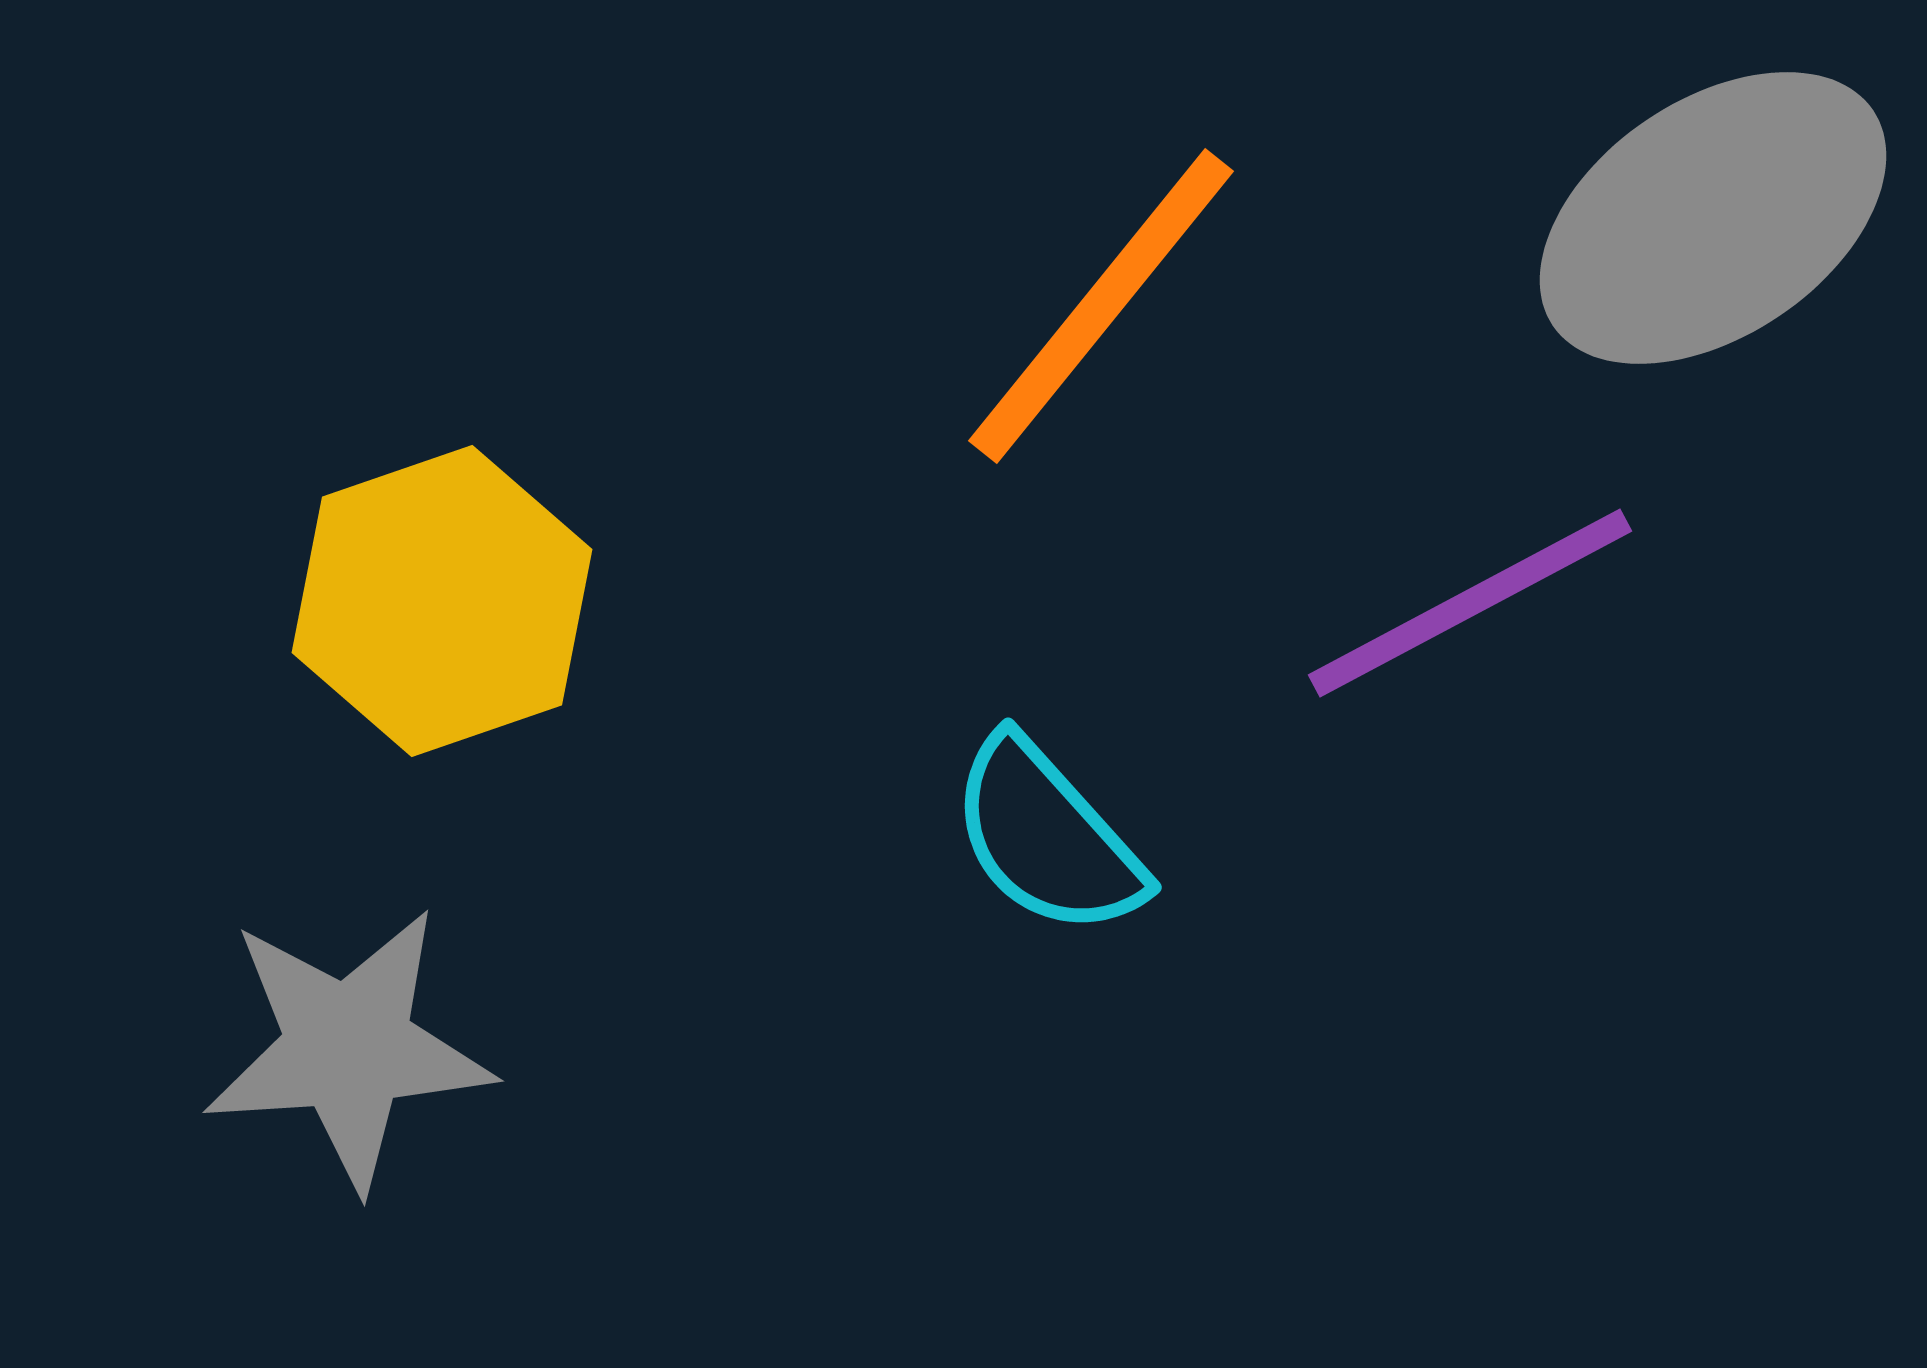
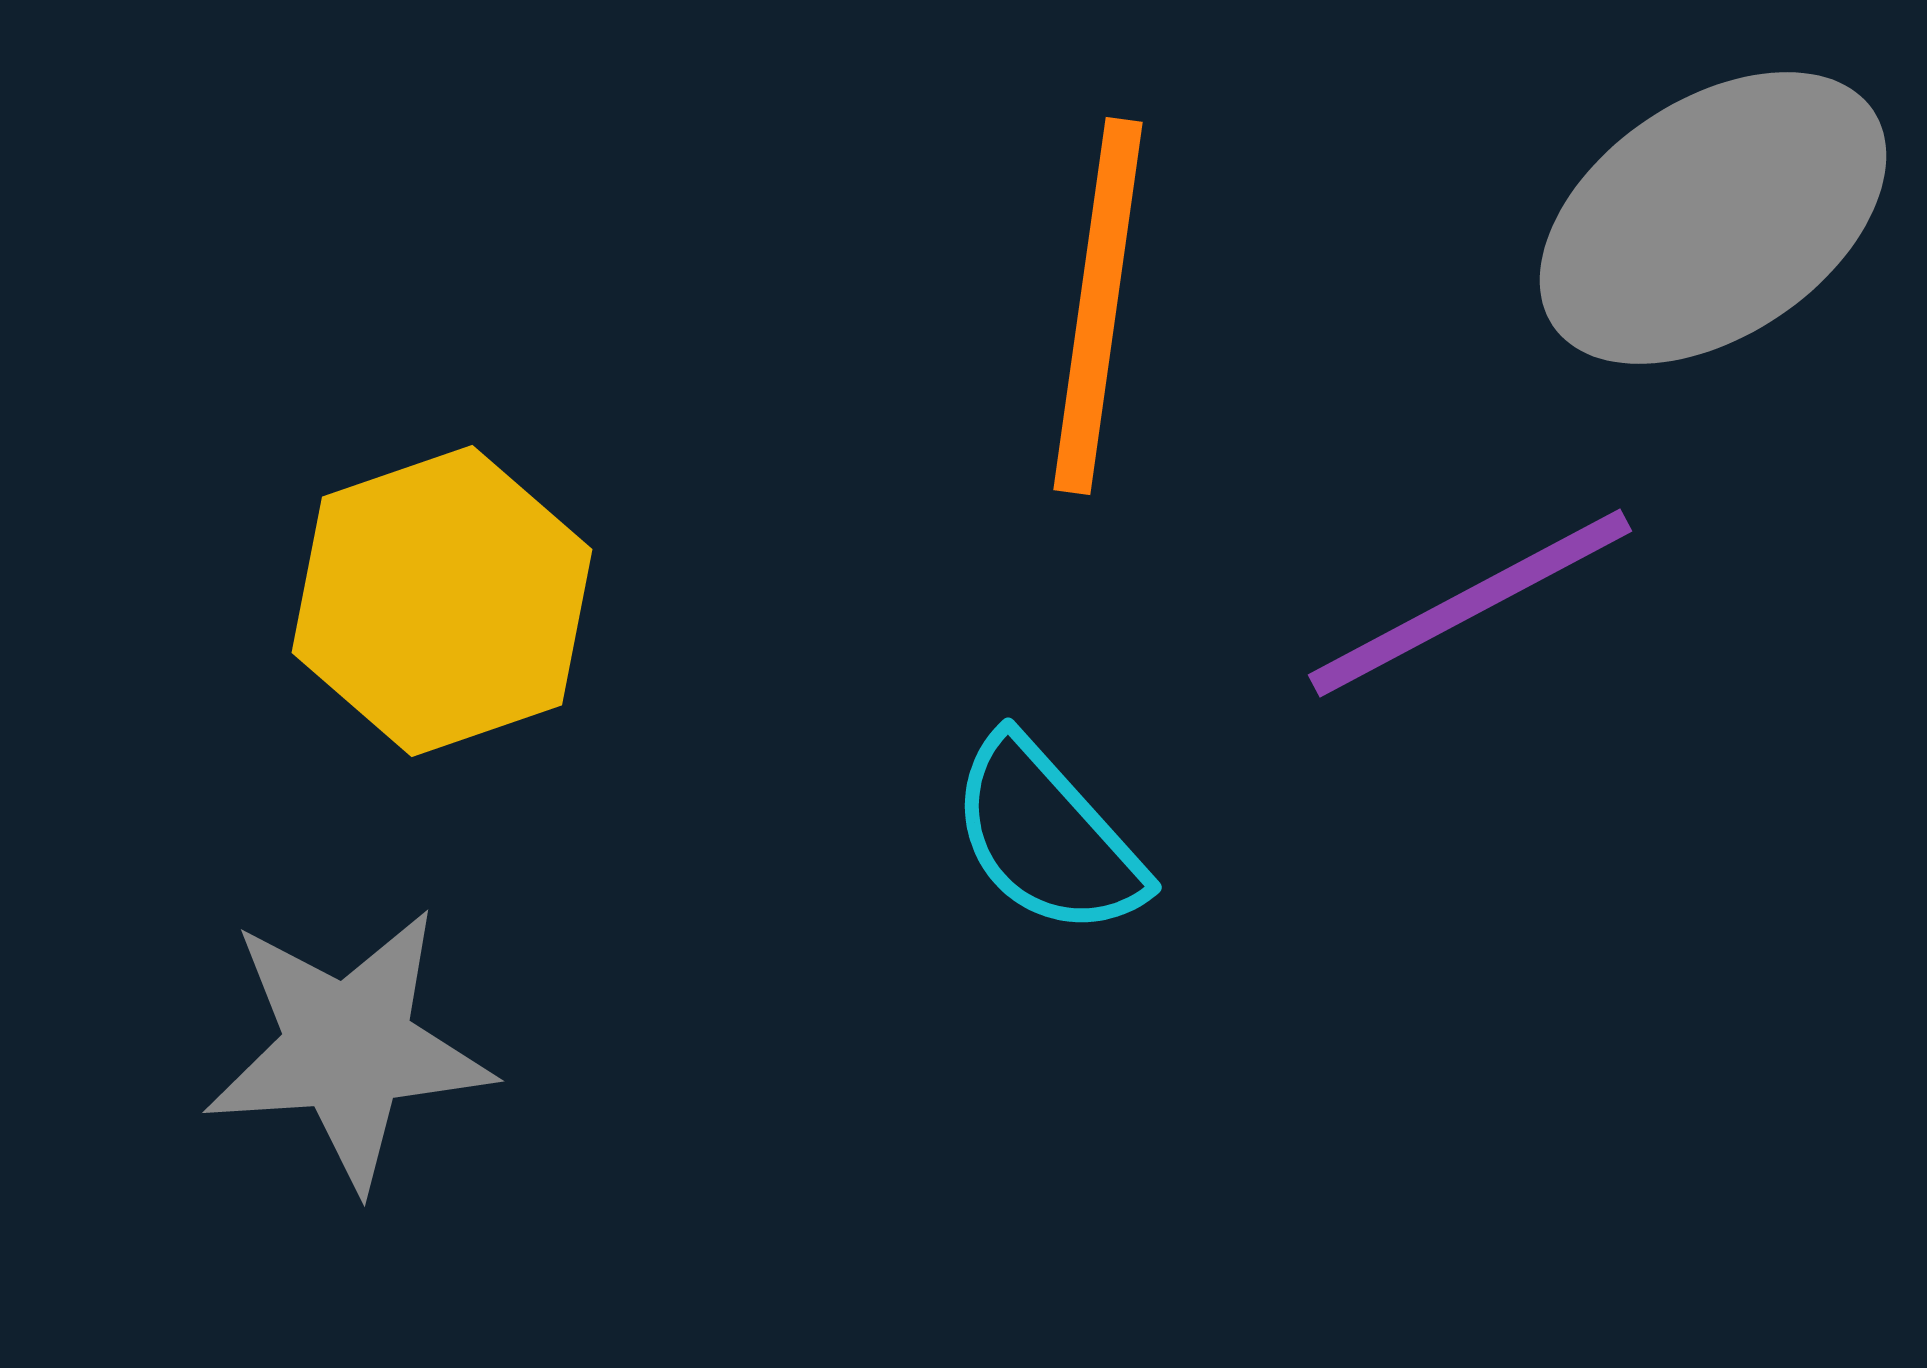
orange line: moved 3 px left; rotated 31 degrees counterclockwise
